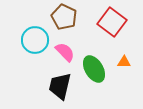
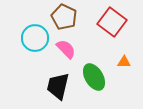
cyan circle: moved 2 px up
pink semicircle: moved 1 px right, 3 px up
green ellipse: moved 8 px down
black trapezoid: moved 2 px left
